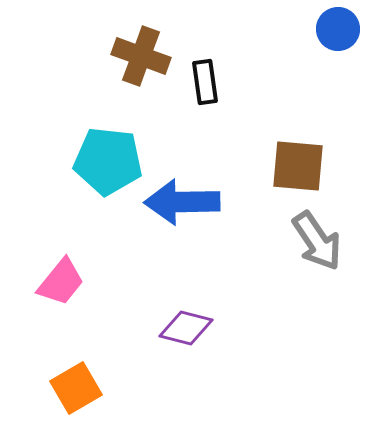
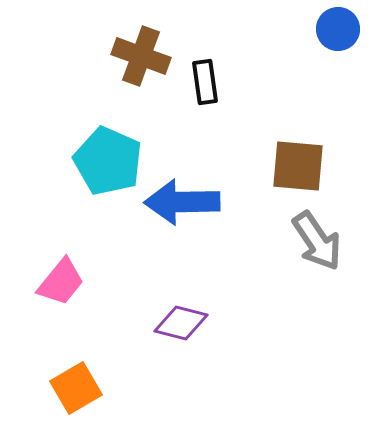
cyan pentagon: rotated 18 degrees clockwise
purple diamond: moved 5 px left, 5 px up
